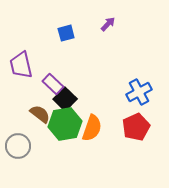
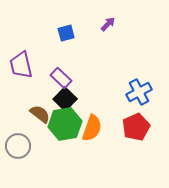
purple rectangle: moved 8 px right, 6 px up
